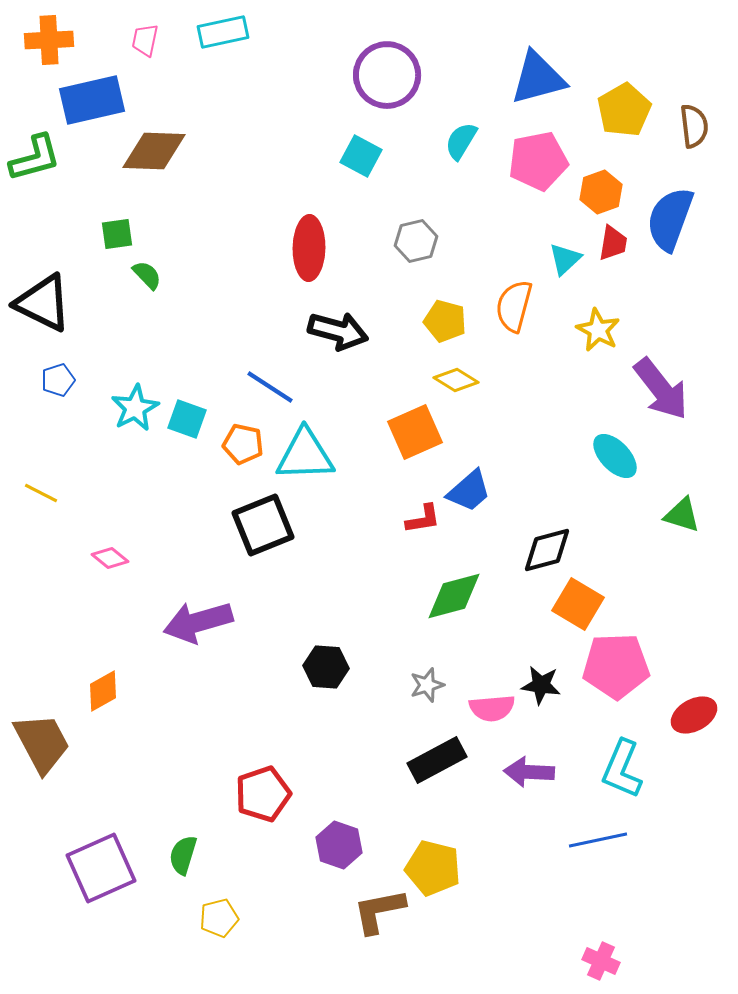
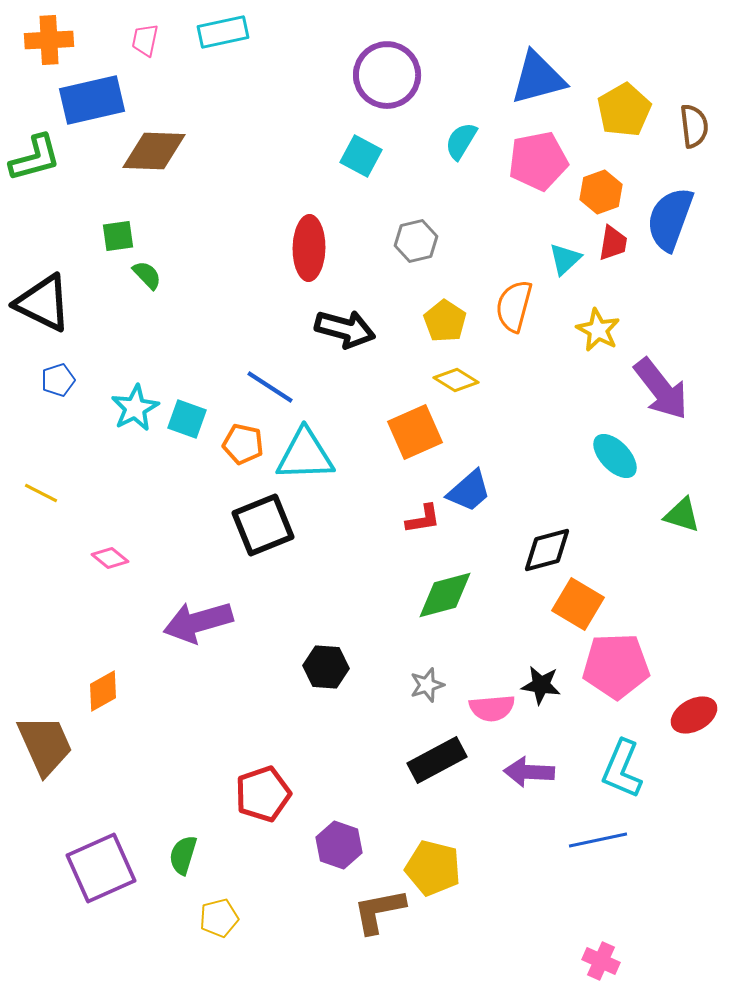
green square at (117, 234): moved 1 px right, 2 px down
yellow pentagon at (445, 321): rotated 18 degrees clockwise
black arrow at (338, 331): moved 7 px right, 2 px up
green diamond at (454, 596): moved 9 px left, 1 px up
brown trapezoid at (42, 743): moved 3 px right, 2 px down; rotated 4 degrees clockwise
